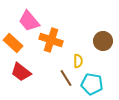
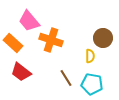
brown circle: moved 3 px up
yellow semicircle: moved 12 px right, 5 px up
